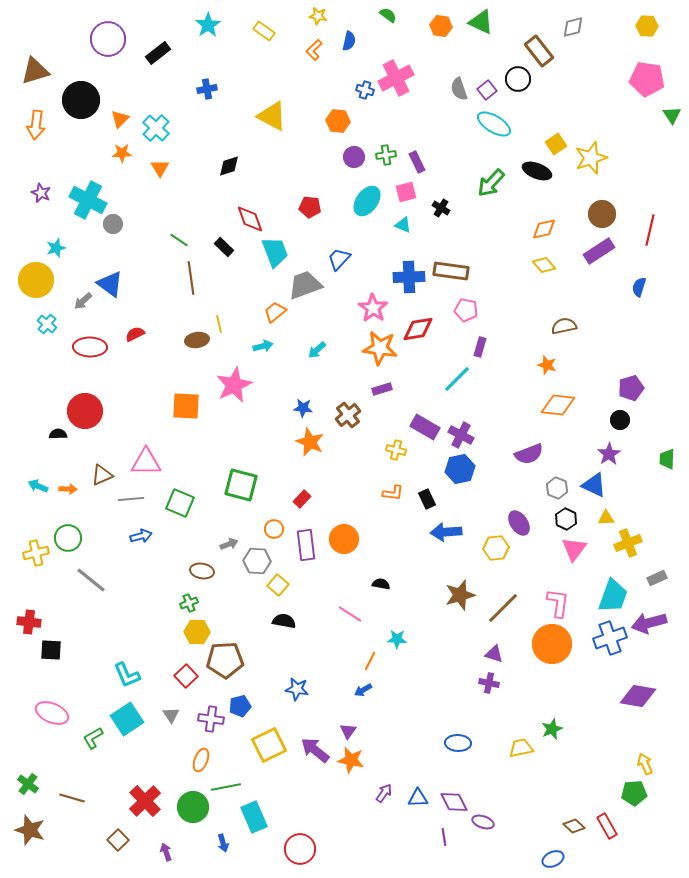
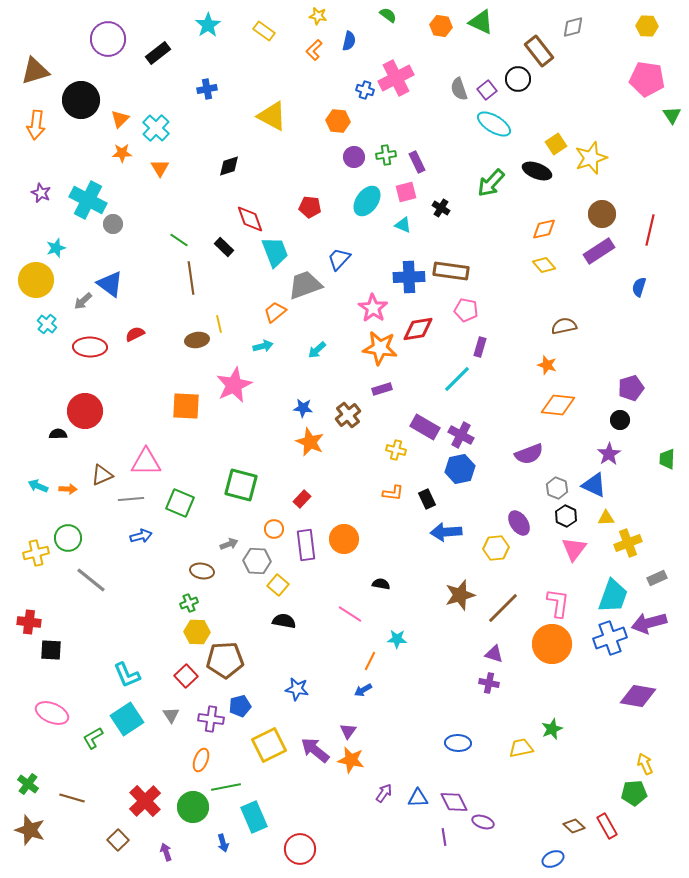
black hexagon at (566, 519): moved 3 px up
